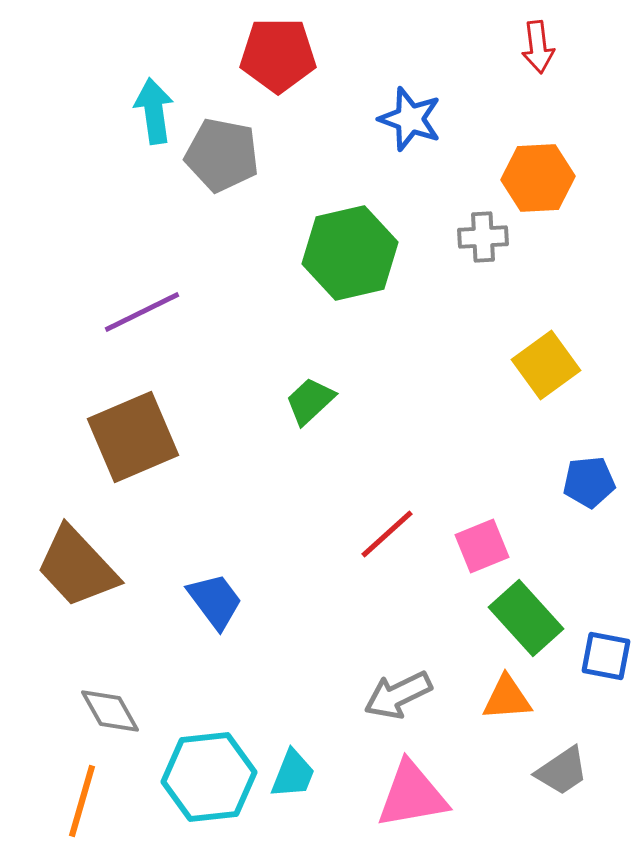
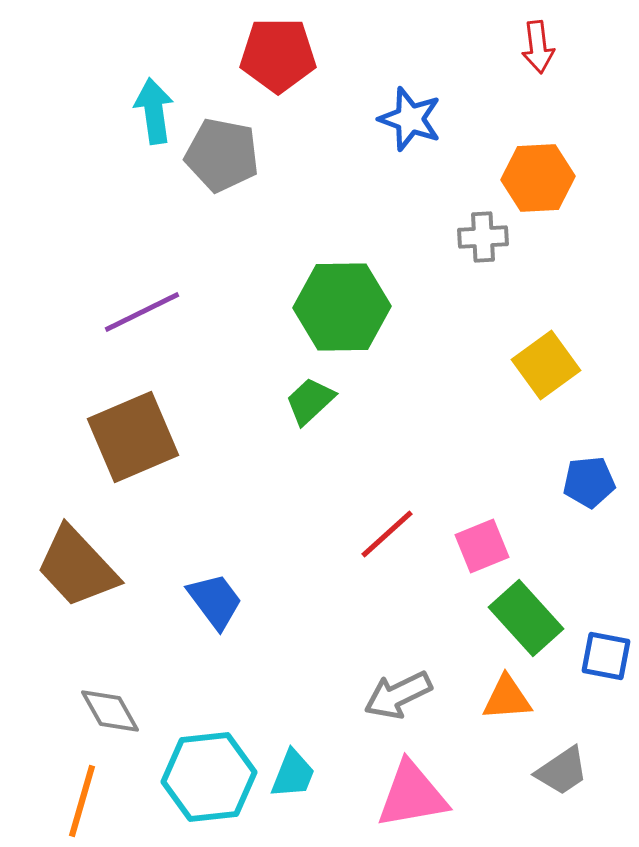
green hexagon: moved 8 px left, 54 px down; rotated 12 degrees clockwise
